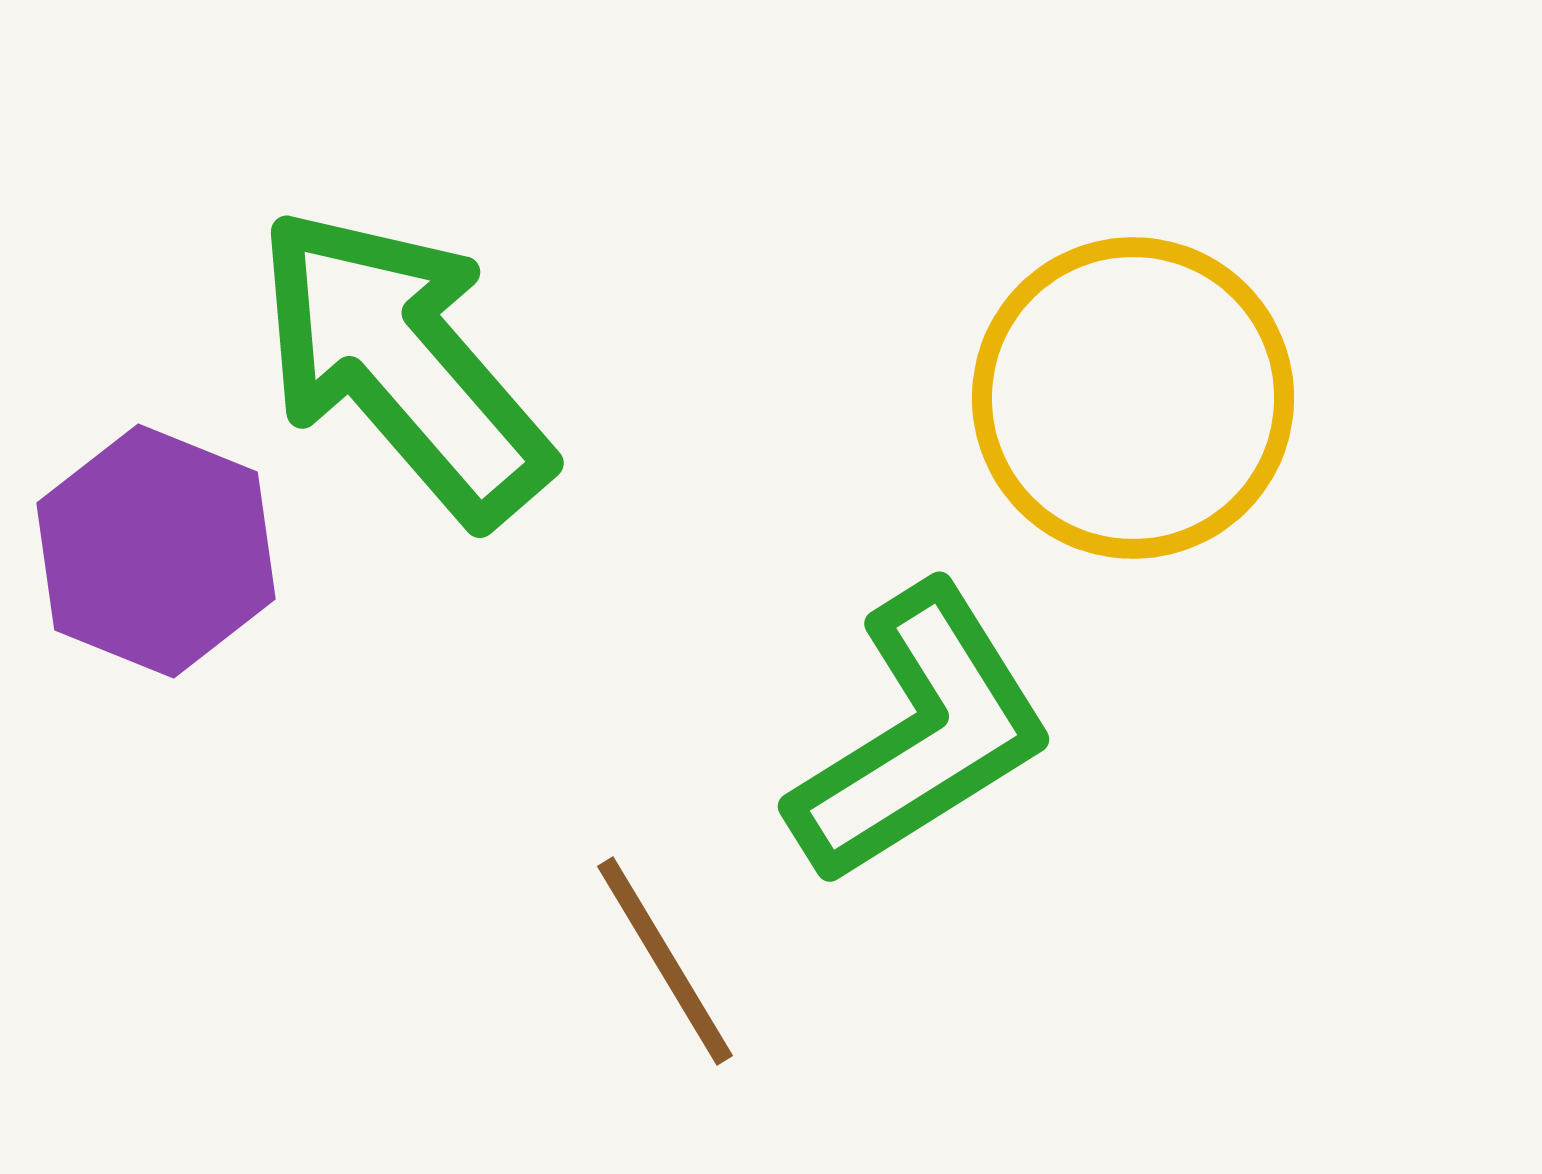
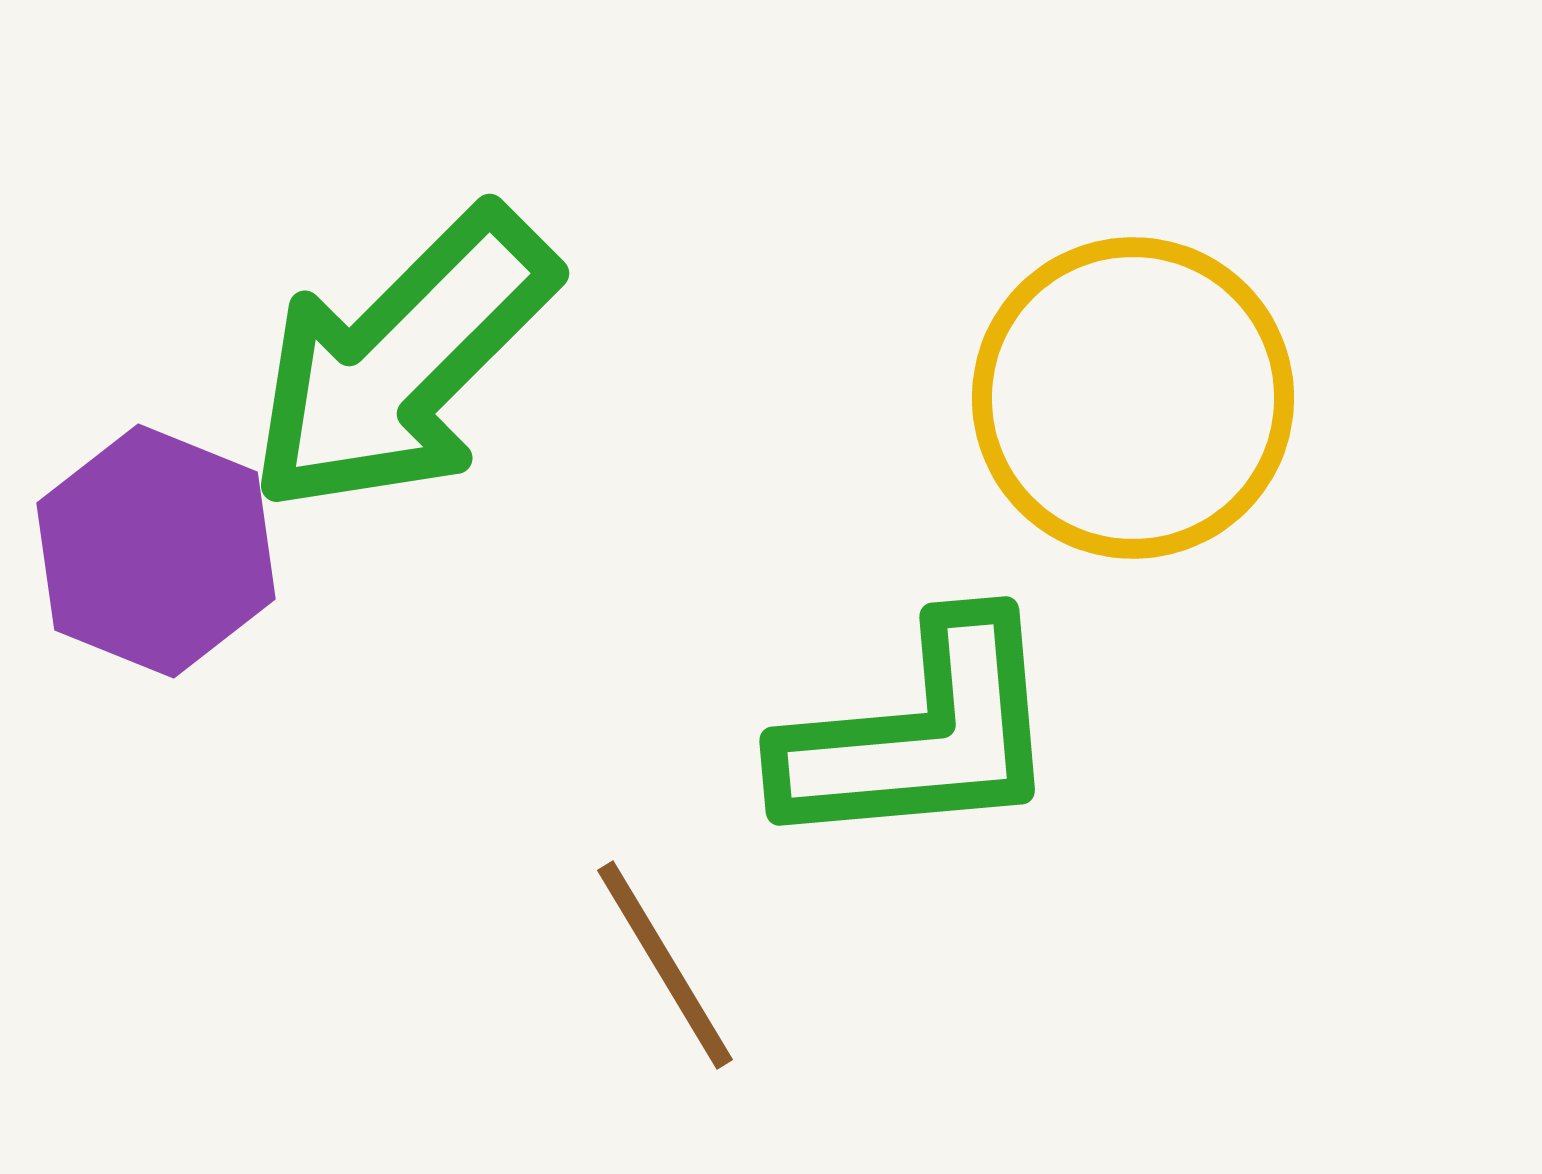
green arrow: moved 1 px left, 4 px up; rotated 94 degrees counterclockwise
green L-shape: rotated 27 degrees clockwise
brown line: moved 4 px down
